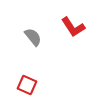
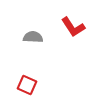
gray semicircle: rotated 48 degrees counterclockwise
